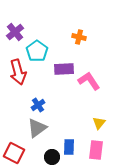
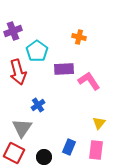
purple cross: moved 2 px left, 1 px up; rotated 18 degrees clockwise
gray triangle: moved 15 px left; rotated 20 degrees counterclockwise
blue rectangle: rotated 21 degrees clockwise
black circle: moved 8 px left
